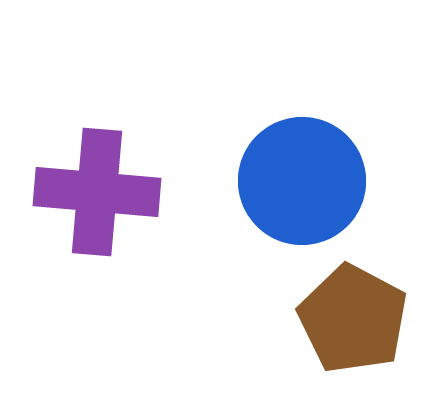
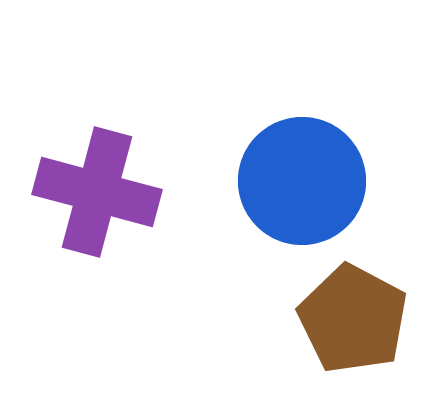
purple cross: rotated 10 degrees clockwise
